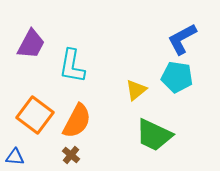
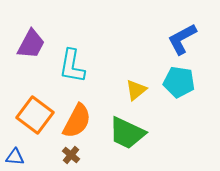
cyan pentagon: moved 2 px right, 5 px down
green trapezoid: moved 27 px left, 2 px up
